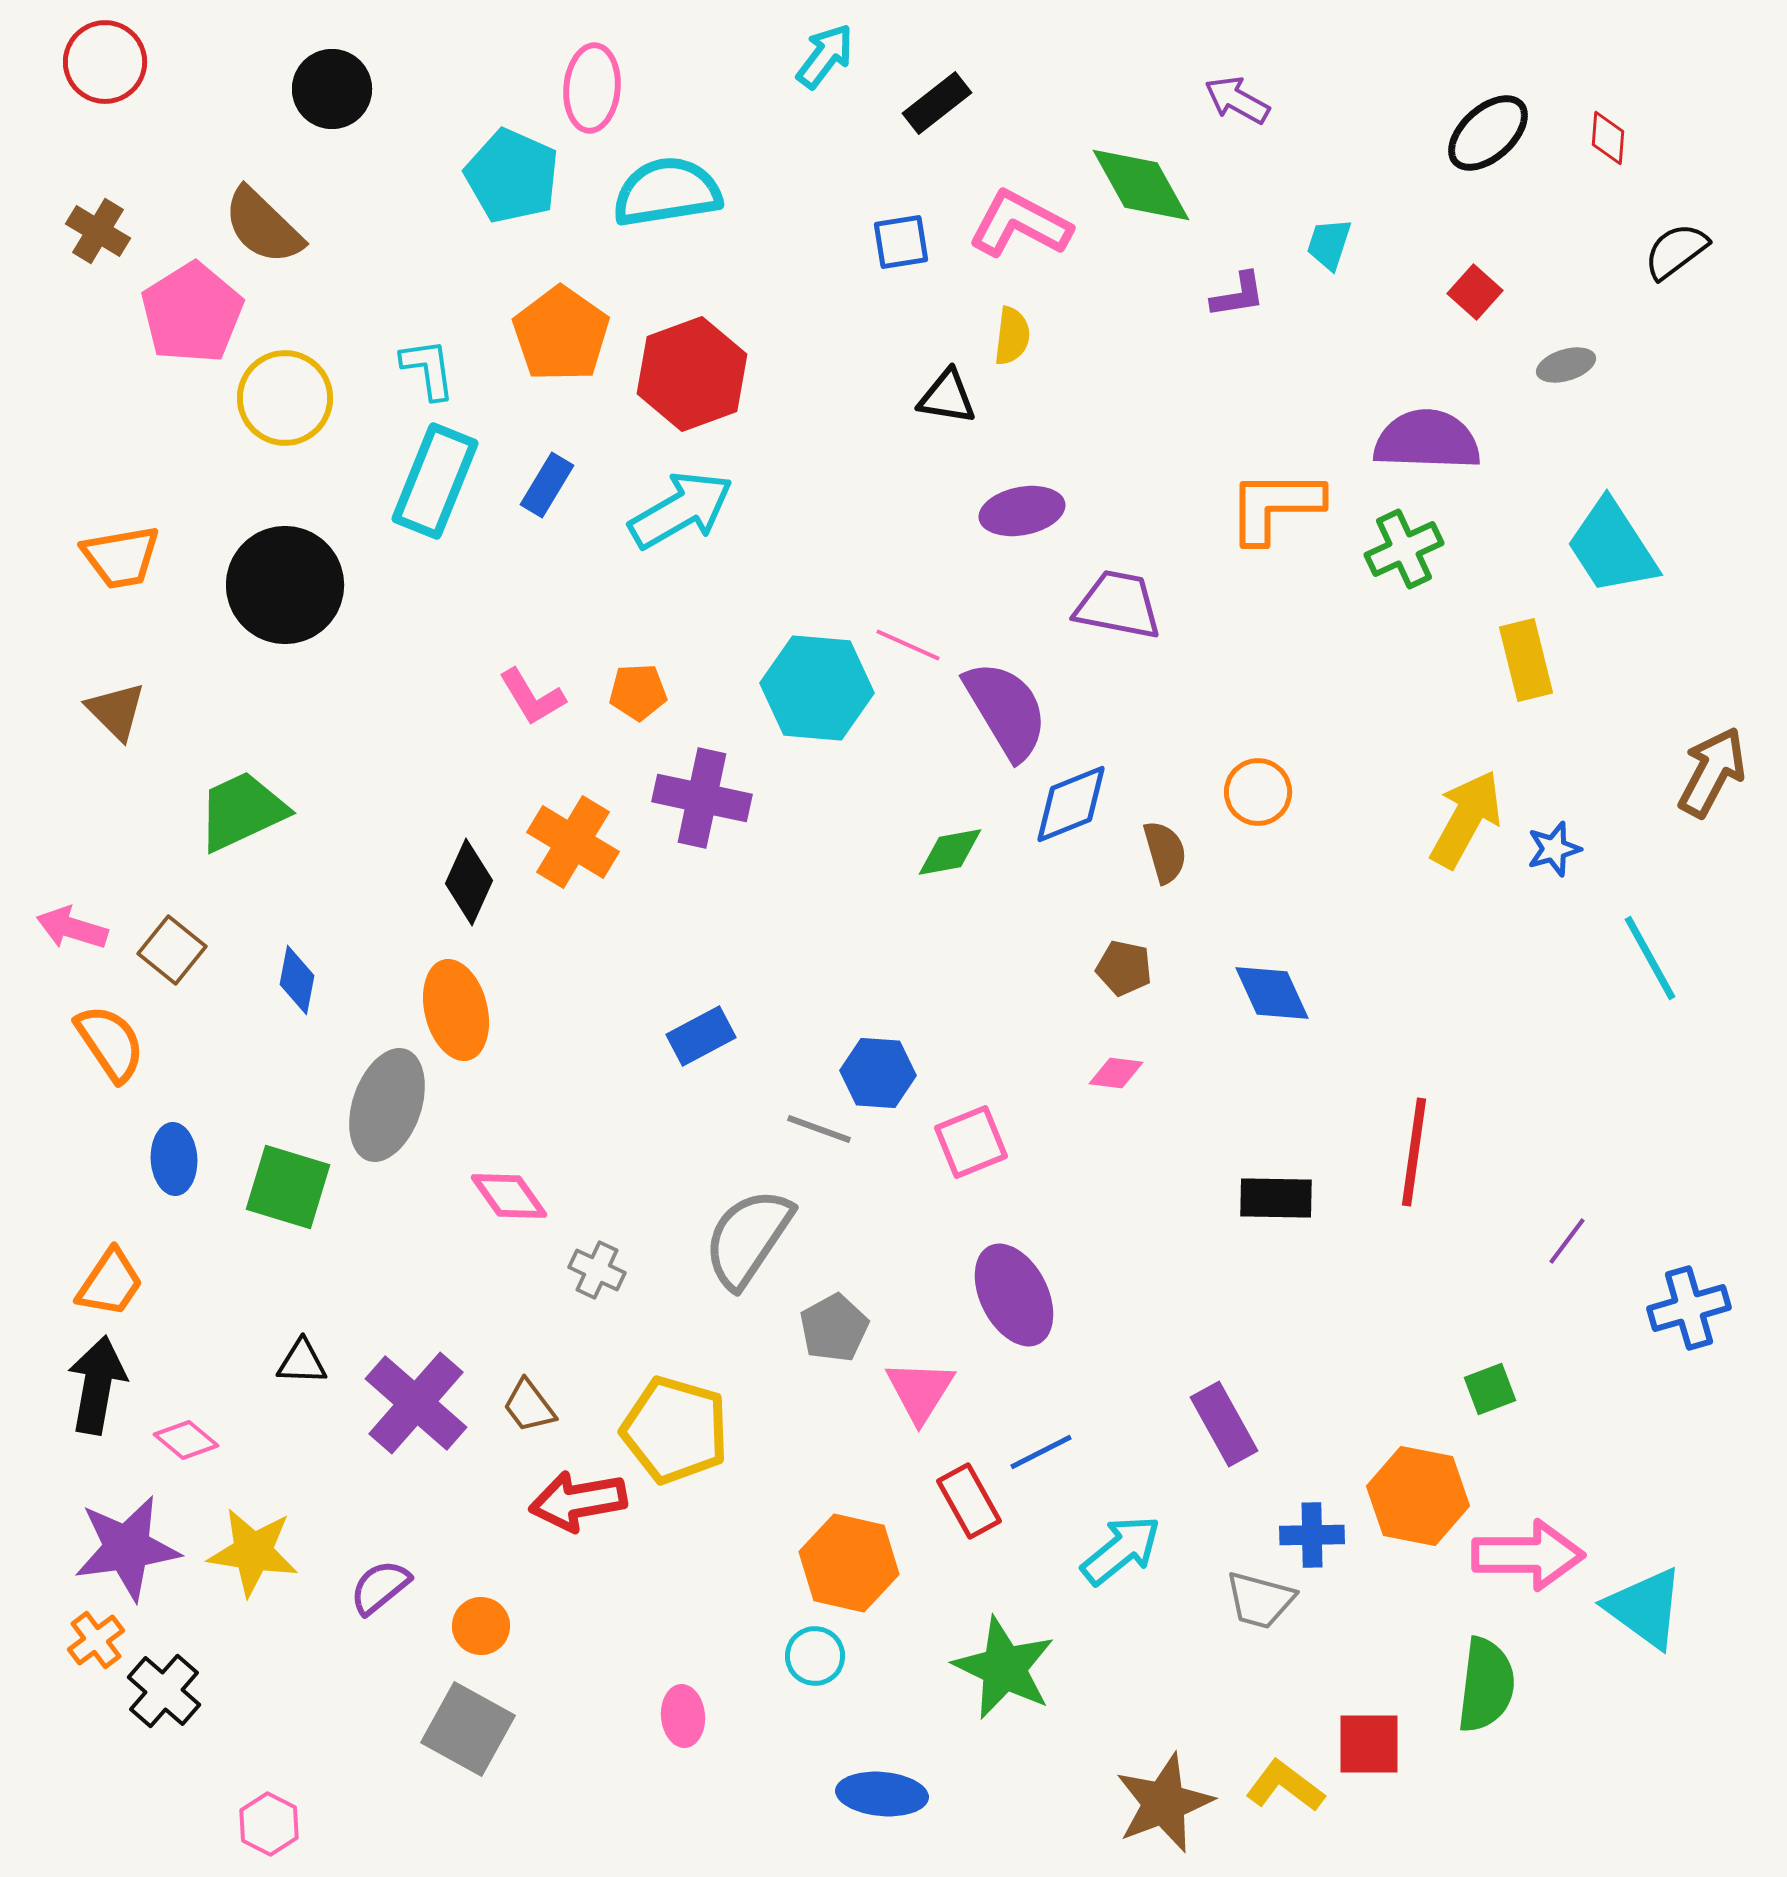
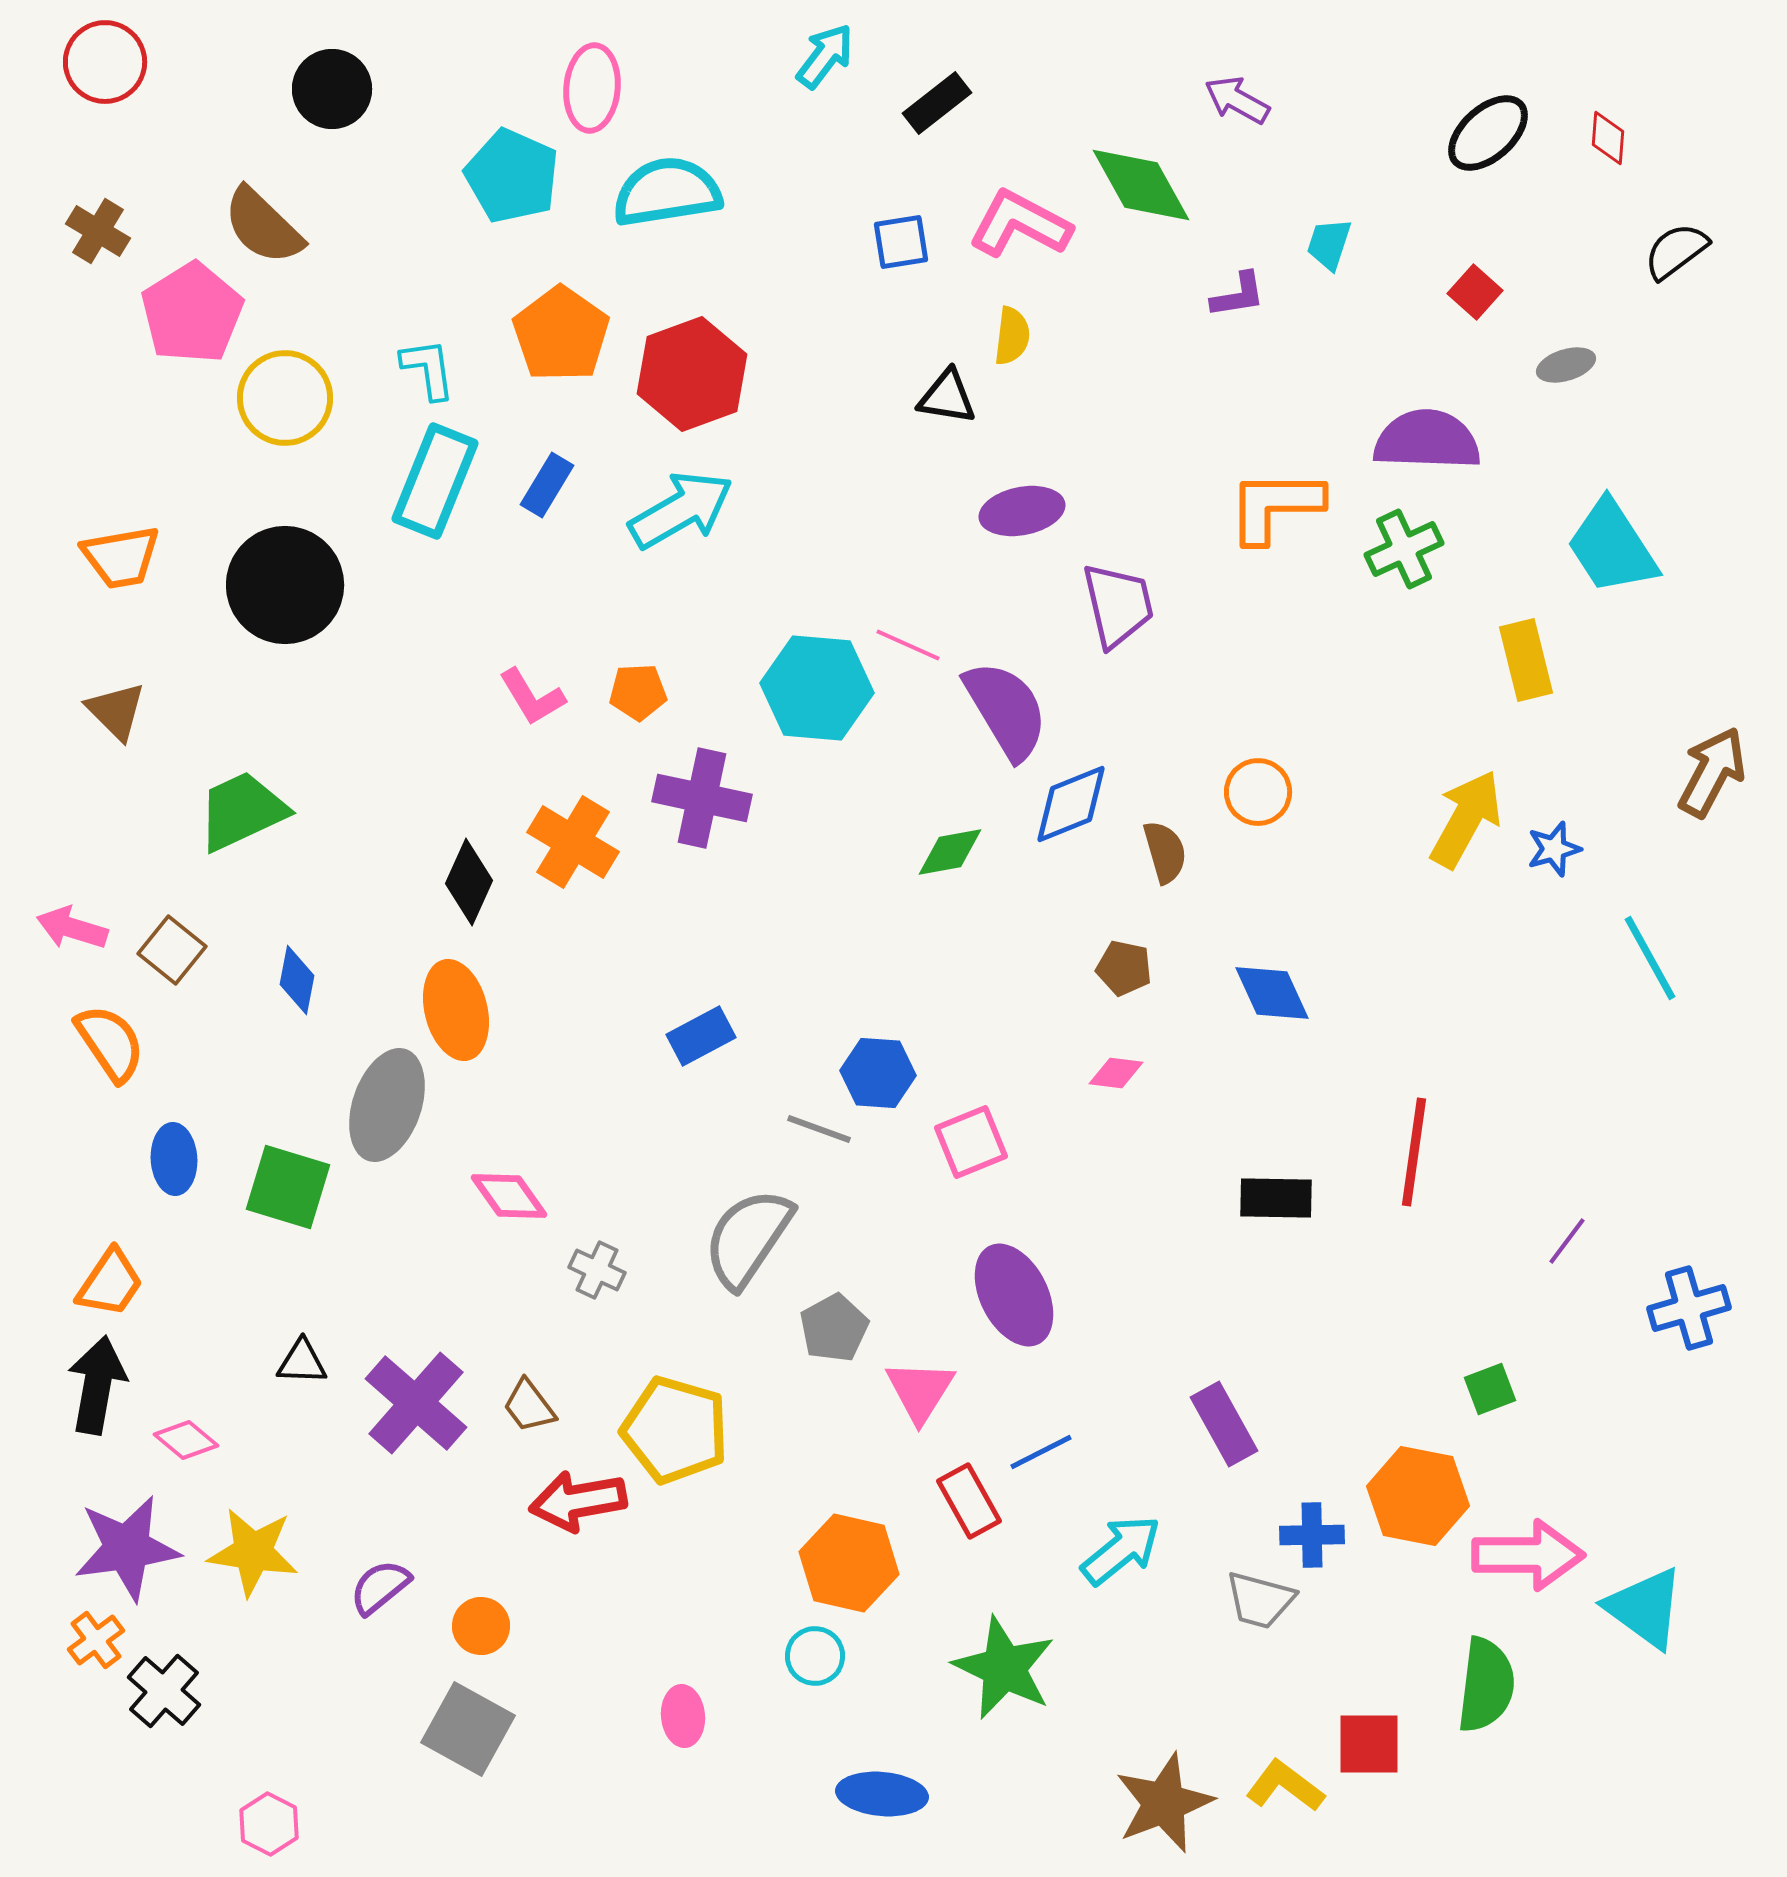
purple trapezoid at (1118, 605): rotated 66 degrees clockwise
